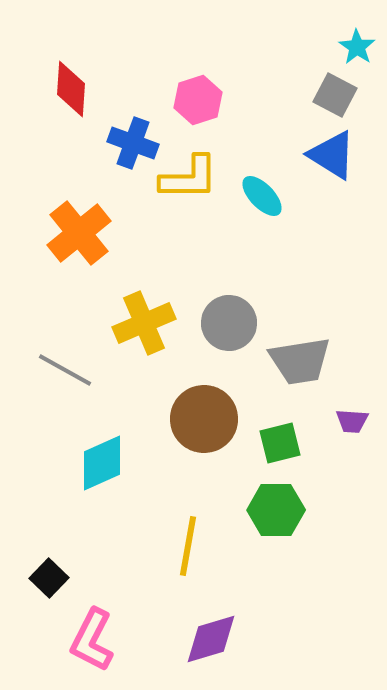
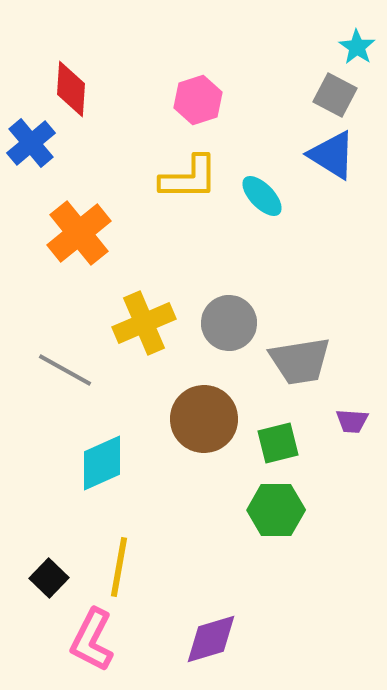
blue cross: moved 102 px left; rotated 30 degrees clockwise
green square: moved 2 px left
yellow line: moved 69 px left, 21 px down
